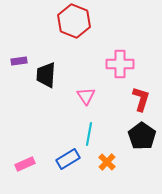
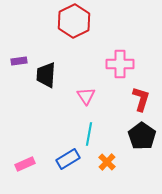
red hexagon: rotated 12 degrees clockwise
